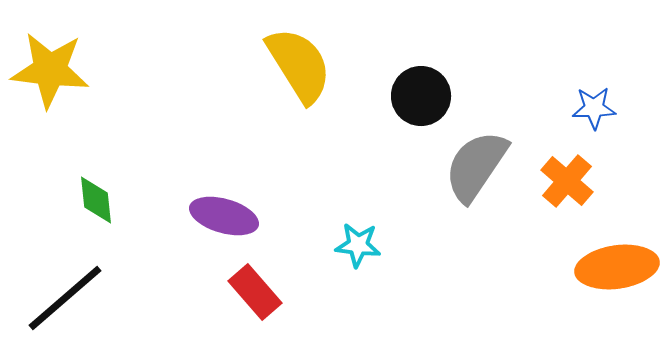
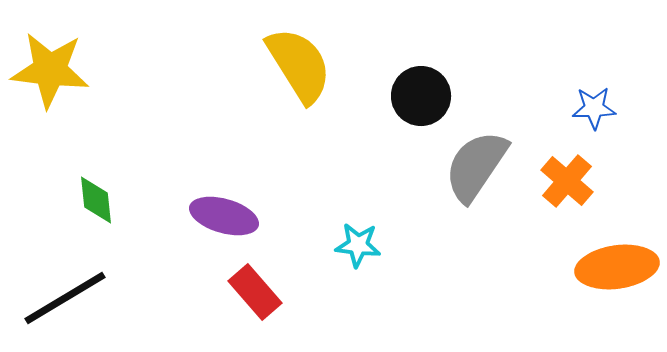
black line: rotated 10 degrees clockwise
